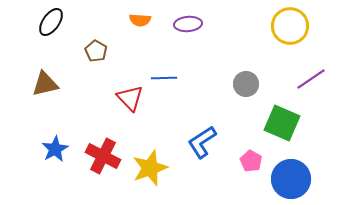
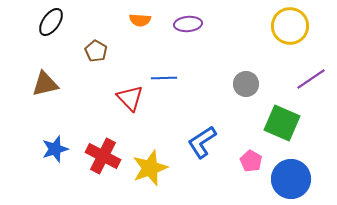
blue star: rotated 12 degrees clockwise
